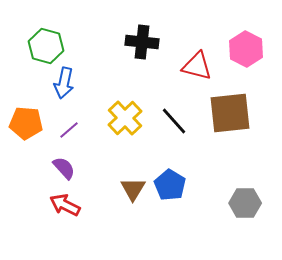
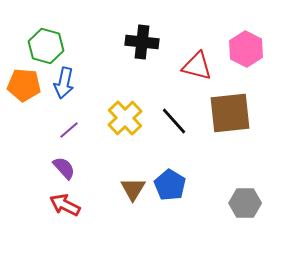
orange pentagon: moved 2 px left, 38 px up
